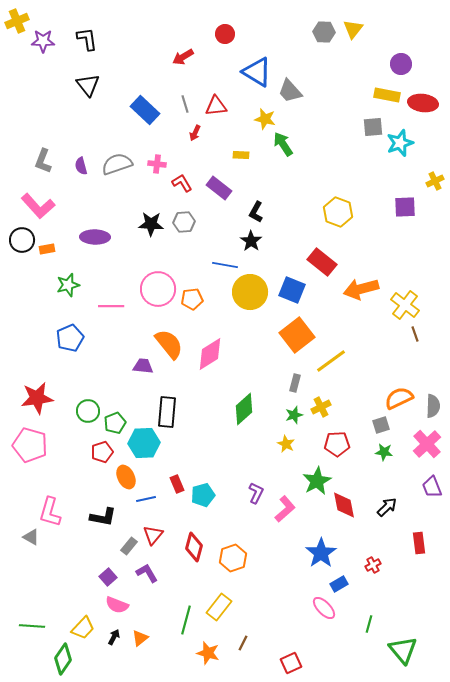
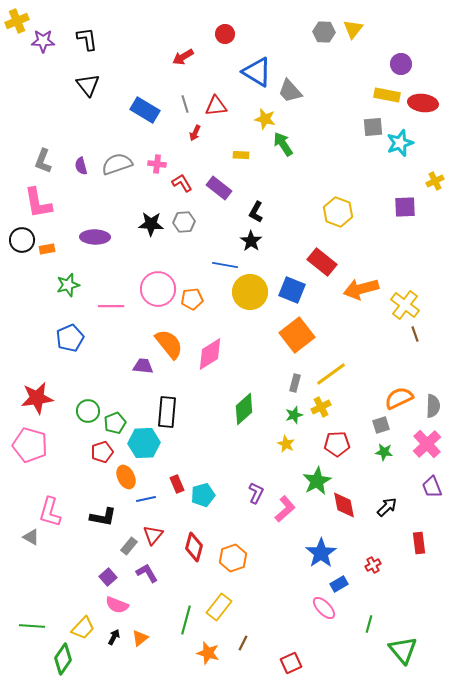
blue rectangle at (145, 110): rotated 12 degrees counterclockwise
pink L-shape at (38, 206): moved 3 px up; rotated 32 degrees clockwise
yellow line at (331, 361): moved 13 px down
